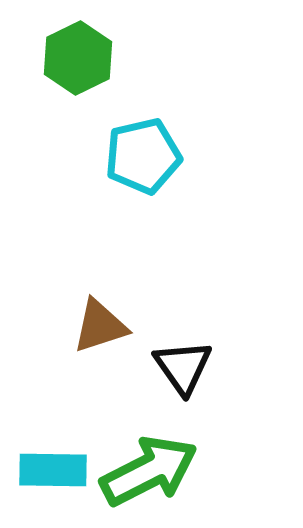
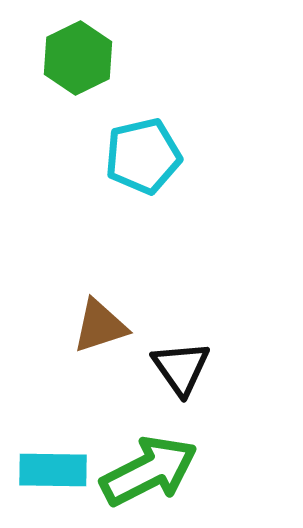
black triangle: moved 2 px left, 1 px down
